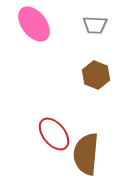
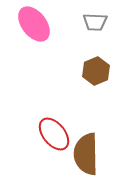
gray trapezoid: moved 3 px up
brown hexagon: moved 4 px up; rotated 16 degrees clockwise
brown semicircle: rotated 6 degrees counterclockwise
